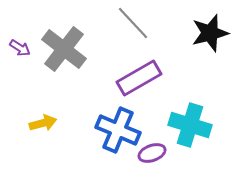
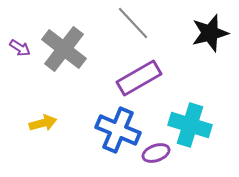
purple ellipse: moved 4 px right
